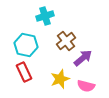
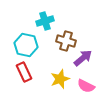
cyan cross: moved 5 px down
brown cross: rotated 36 degrees counterclockwise
pink semicircle: rotated 12 degrees clockwise
